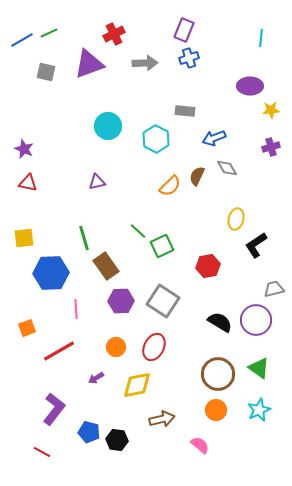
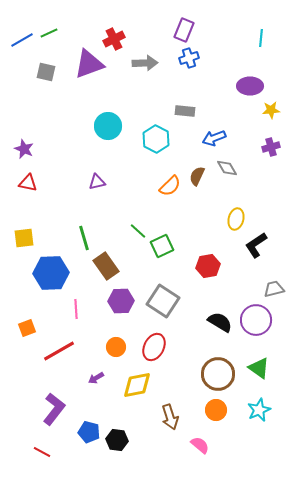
red cross at (114, 34): moved 5 px down
brown arrow at (162, 419): moved 8 px right, 2 px up; rotated 85 degrees clockwise
